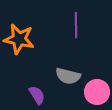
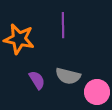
purple line: moved 13 px left
purple semicircle: moved 15 px up
